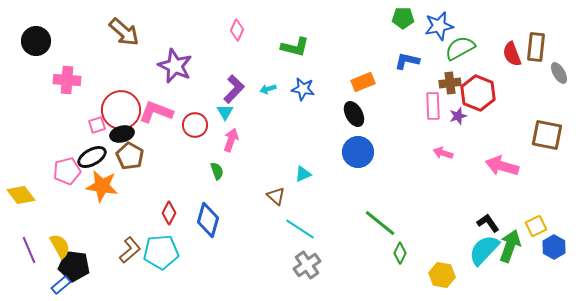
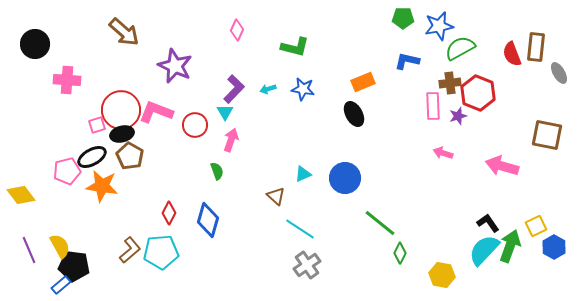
black circle at (36, 41): moved 1 px left, 3 px down
blue circle at (358, 152): moved 13 px left, 26 px down
